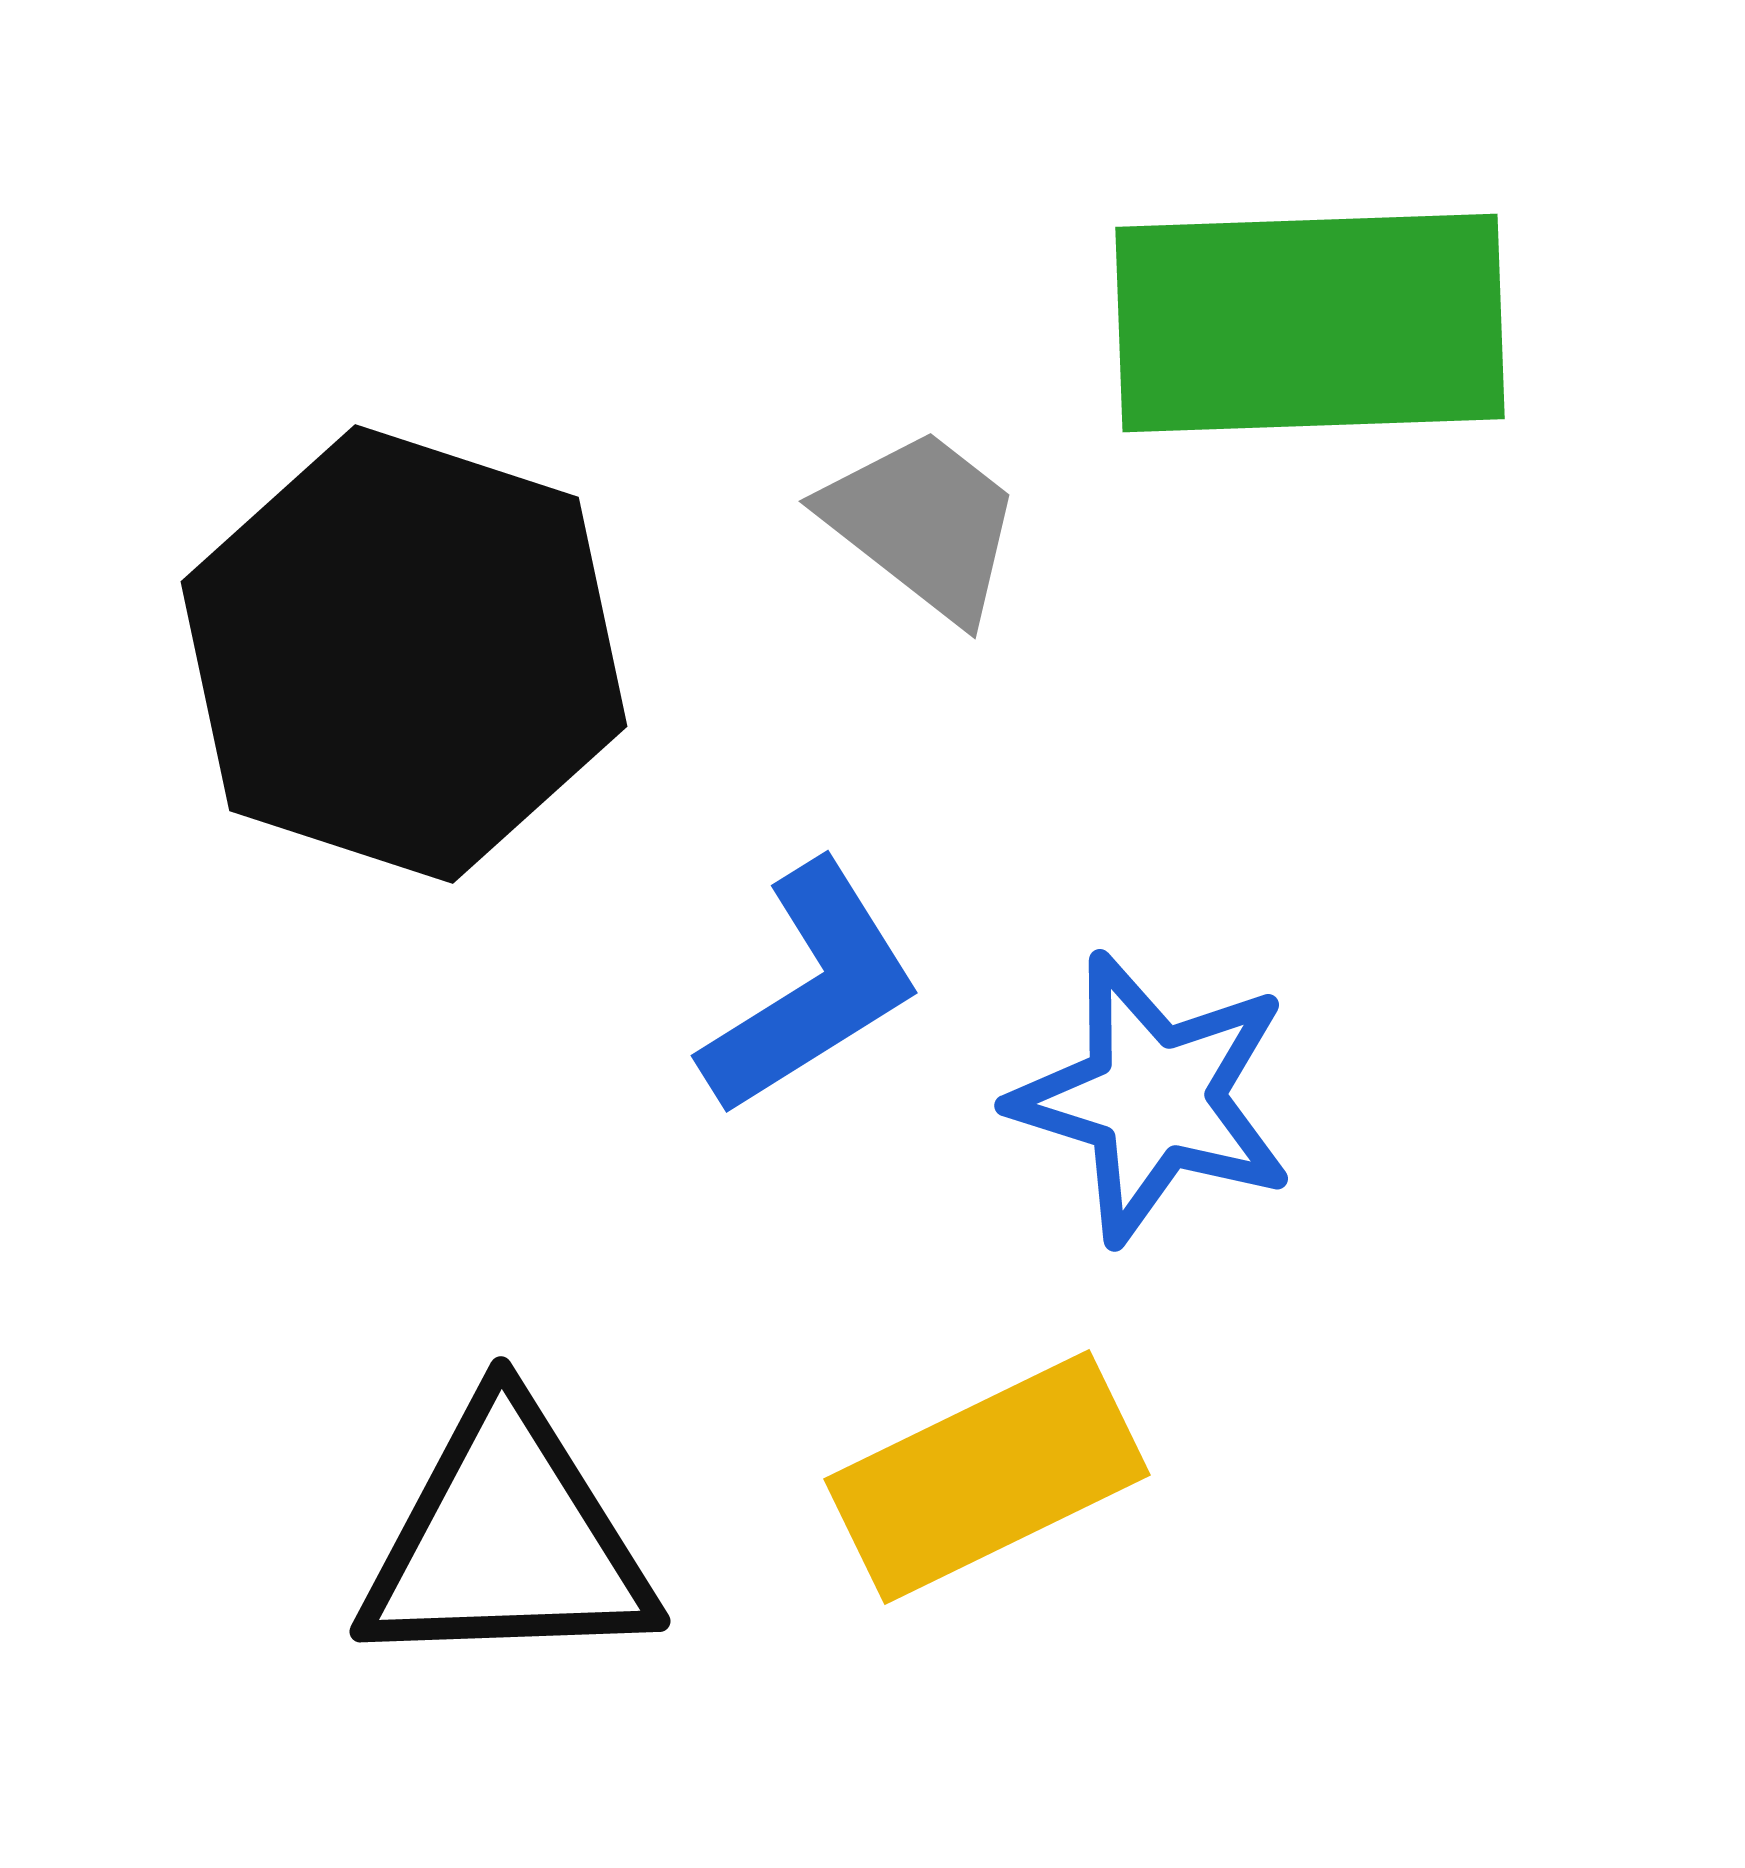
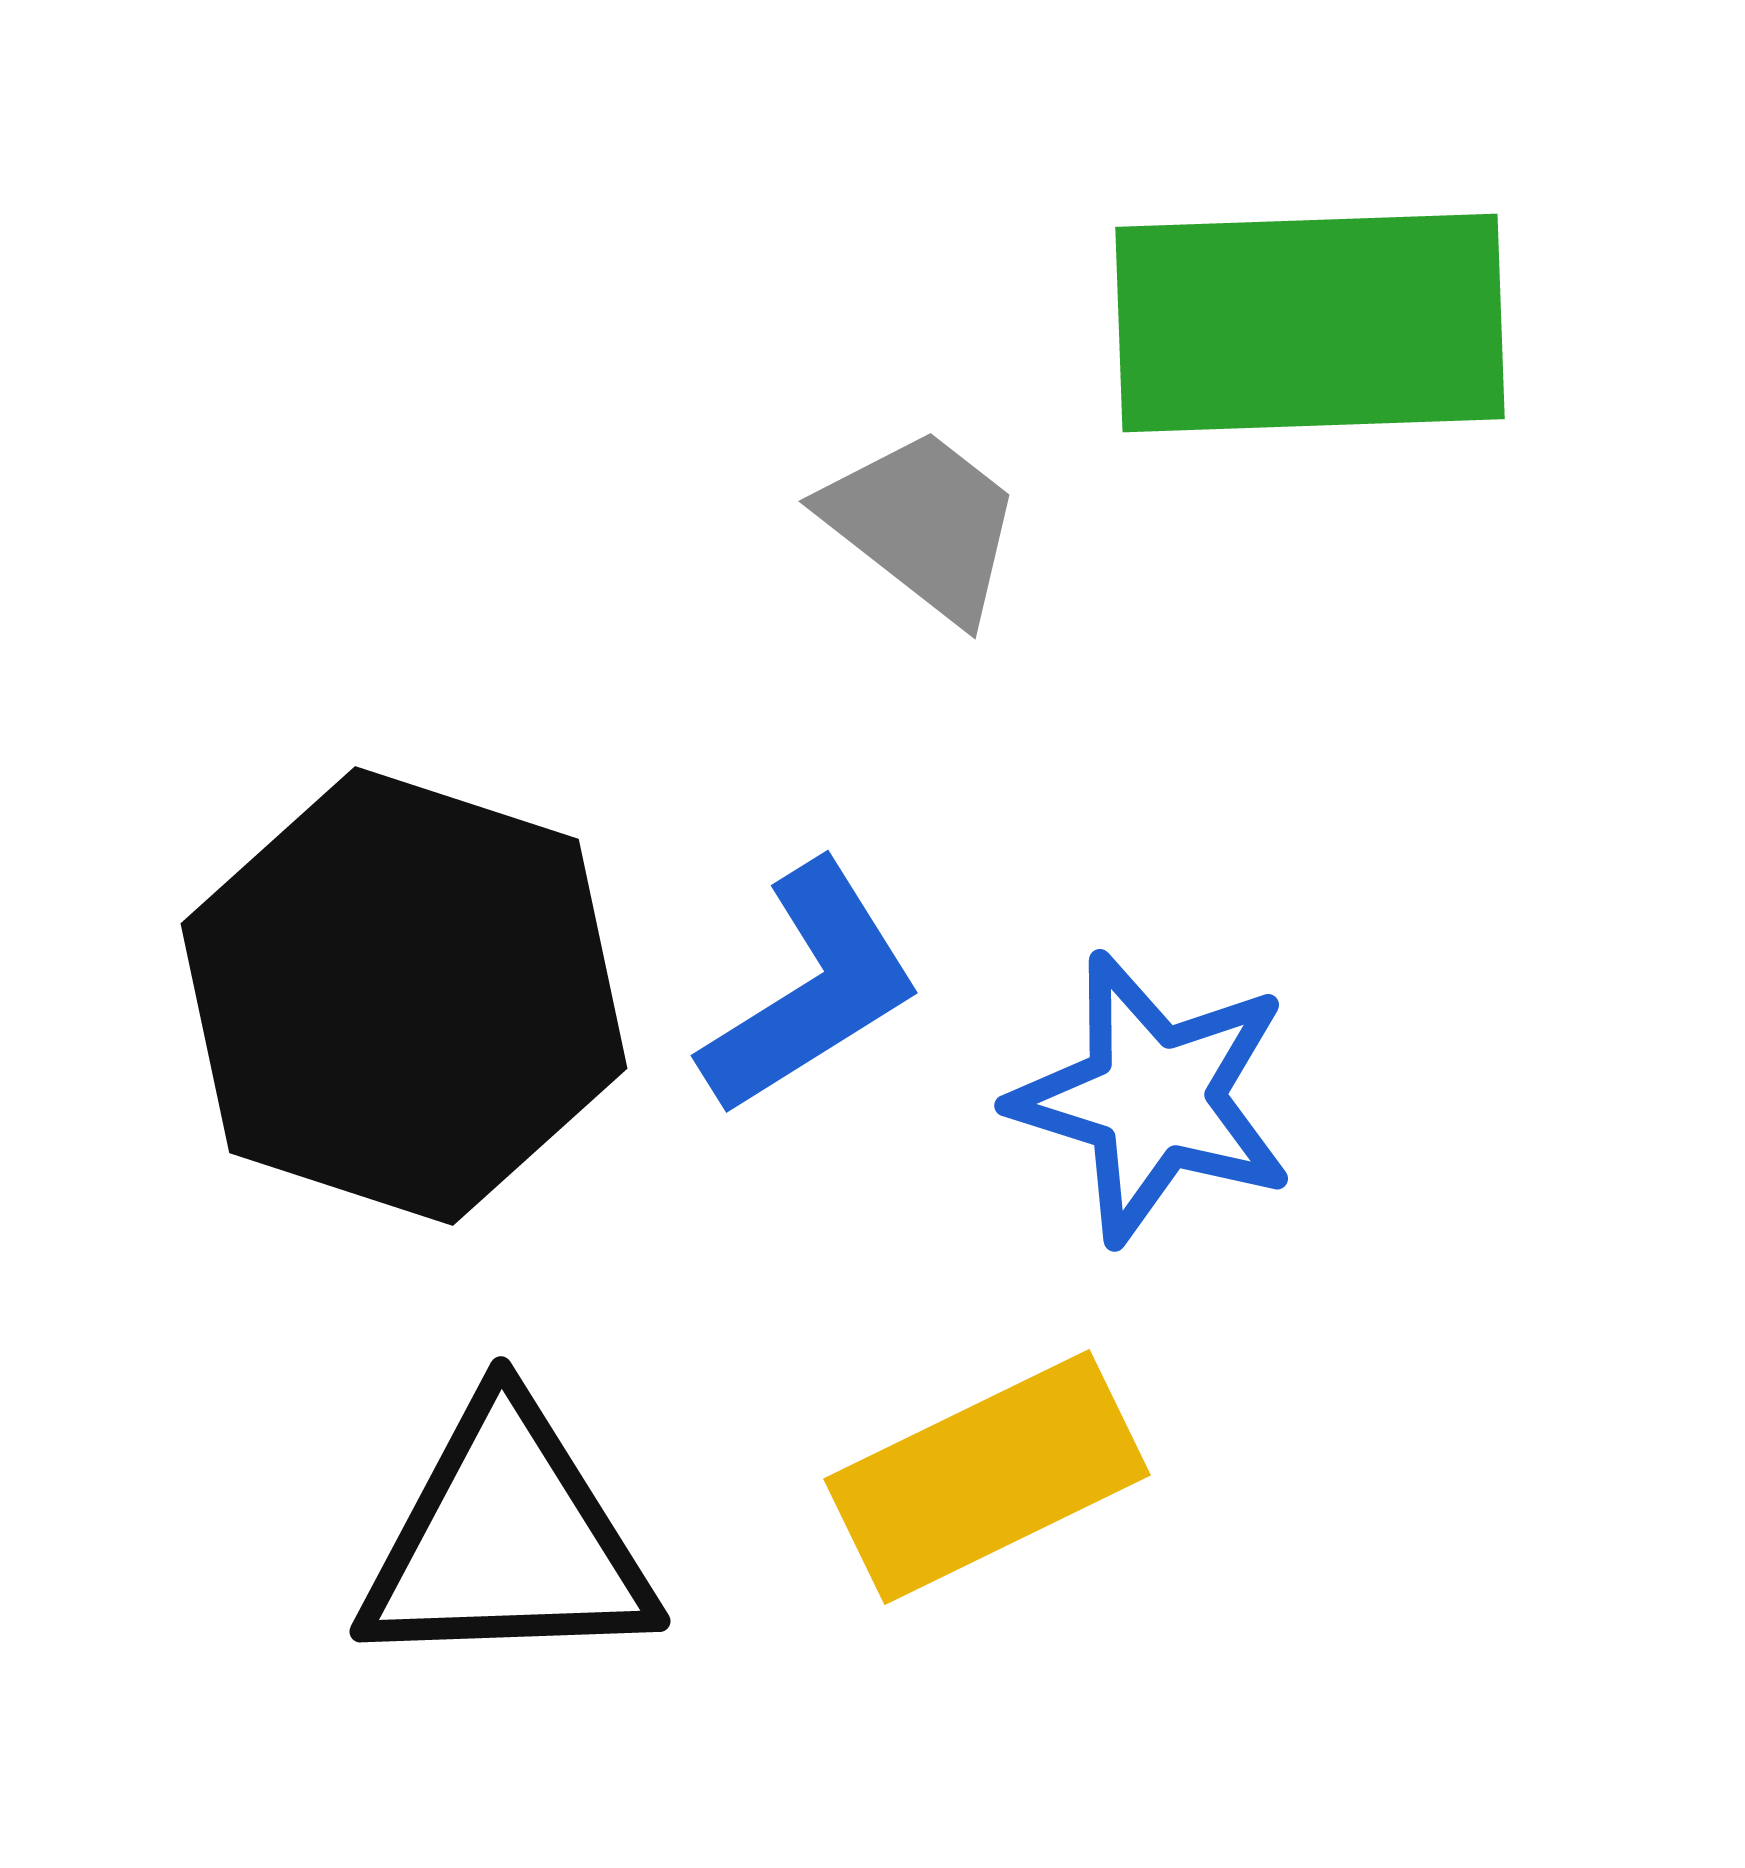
black hexagon: moved 342 px down
